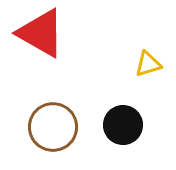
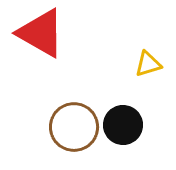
brown circle: moved 21 px right
